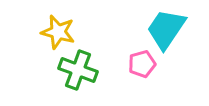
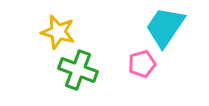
cyan trapezoid: moved 1 px left, 2 px up
